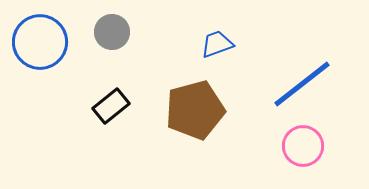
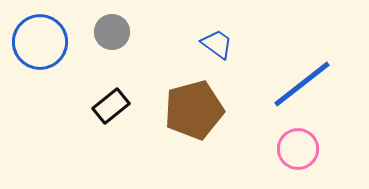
blue trapezoid: rotated 56 degrees clockwise
brown pentagon: moved 1 px left
pink circle: moved 5 px left, 3 px down
